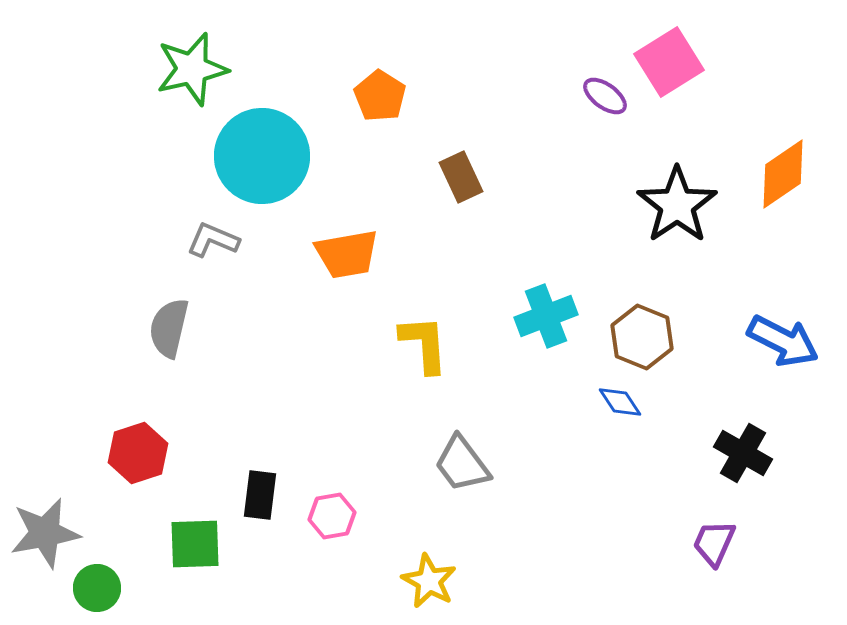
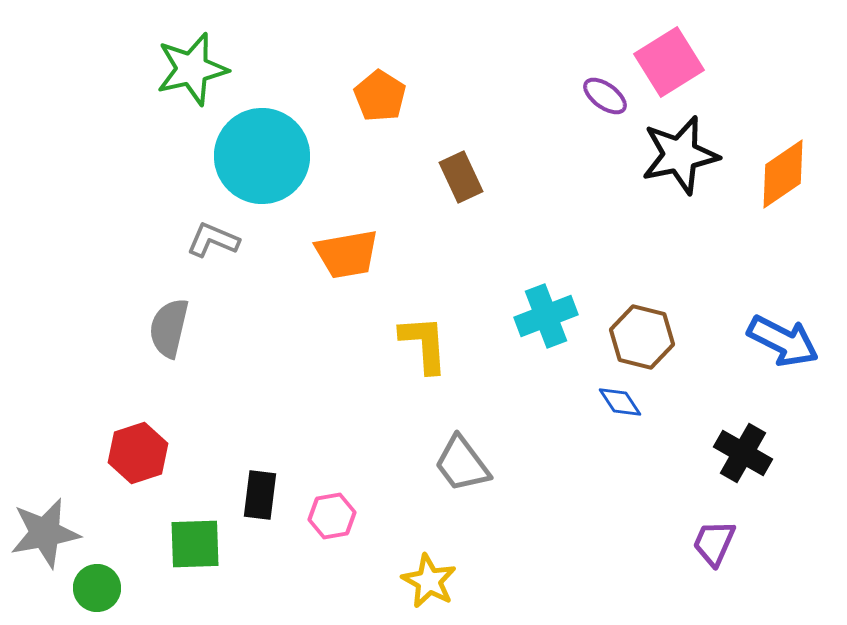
black star: moved 3 px right, 50 px up; rotated 22 degrees clockwise
brown hexagon: rotated 8 degrees counterclockwise
